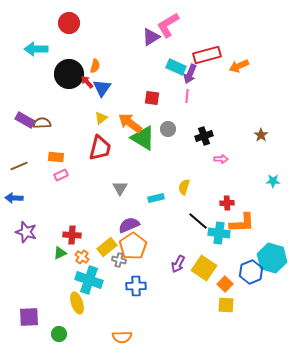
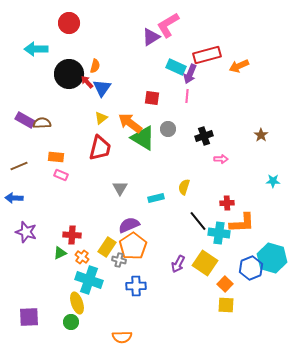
pink rectangle at (61, 175): rotated 48 degrees clockwise
black line at (198, 221): rotated 10 degrees clockwise
yellow rectangle at (107, 247): rotated 18 degrees counterclockwise
yellow square at (204, 268): moved 1 px right, 5 px up
blue hexagon at (251, 272): moved 4 px up
green circle at (59, 334): moved 12 px right, 12 px up
